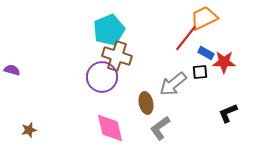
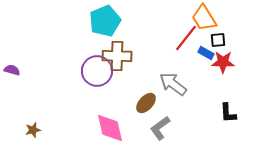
orange trapezoid: rotated 96 degrees counterclockwise
cyan pentagon: moved 4 px left, 9 px up
brown cross: rotated 16 degrees counterclockwise
red star: moved 1 px left
black square: moved 18 px right, 32 px up
purple circle: moved 5 px left, 6 px up
gray arrow: rotated 76 degrees clockwise
brown ellipse: rotated 55 degrees clockwise
black L-shape: rotated 70 degrees counterclockwise
brown star: moved 4 px right
